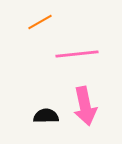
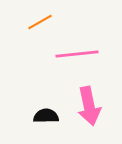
pink arrow: moved 4 px right
